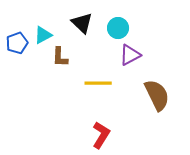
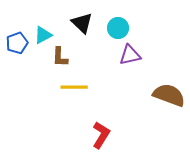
purple triangle: rotated 15 degrees clockwise
yellow line: moved 24 px left, 4 px down
brown semicircle: moved 12 px right; rotated 44 degrees counterclockwise
